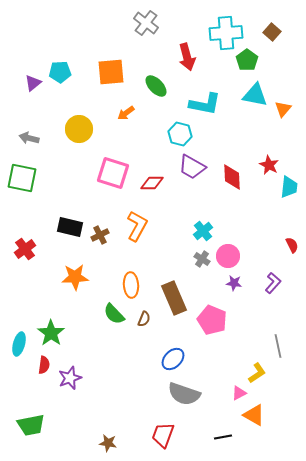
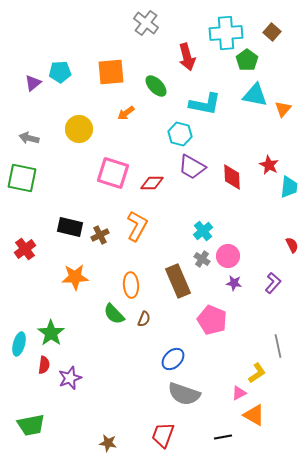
brown rectangle at (174, 298): moved 4 px right, 17 px up
